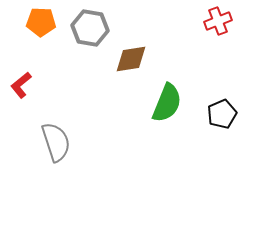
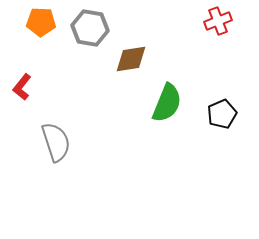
red L-shape: moved 1 px right, 2 px down; rotated 12 degrees counterclockwise
